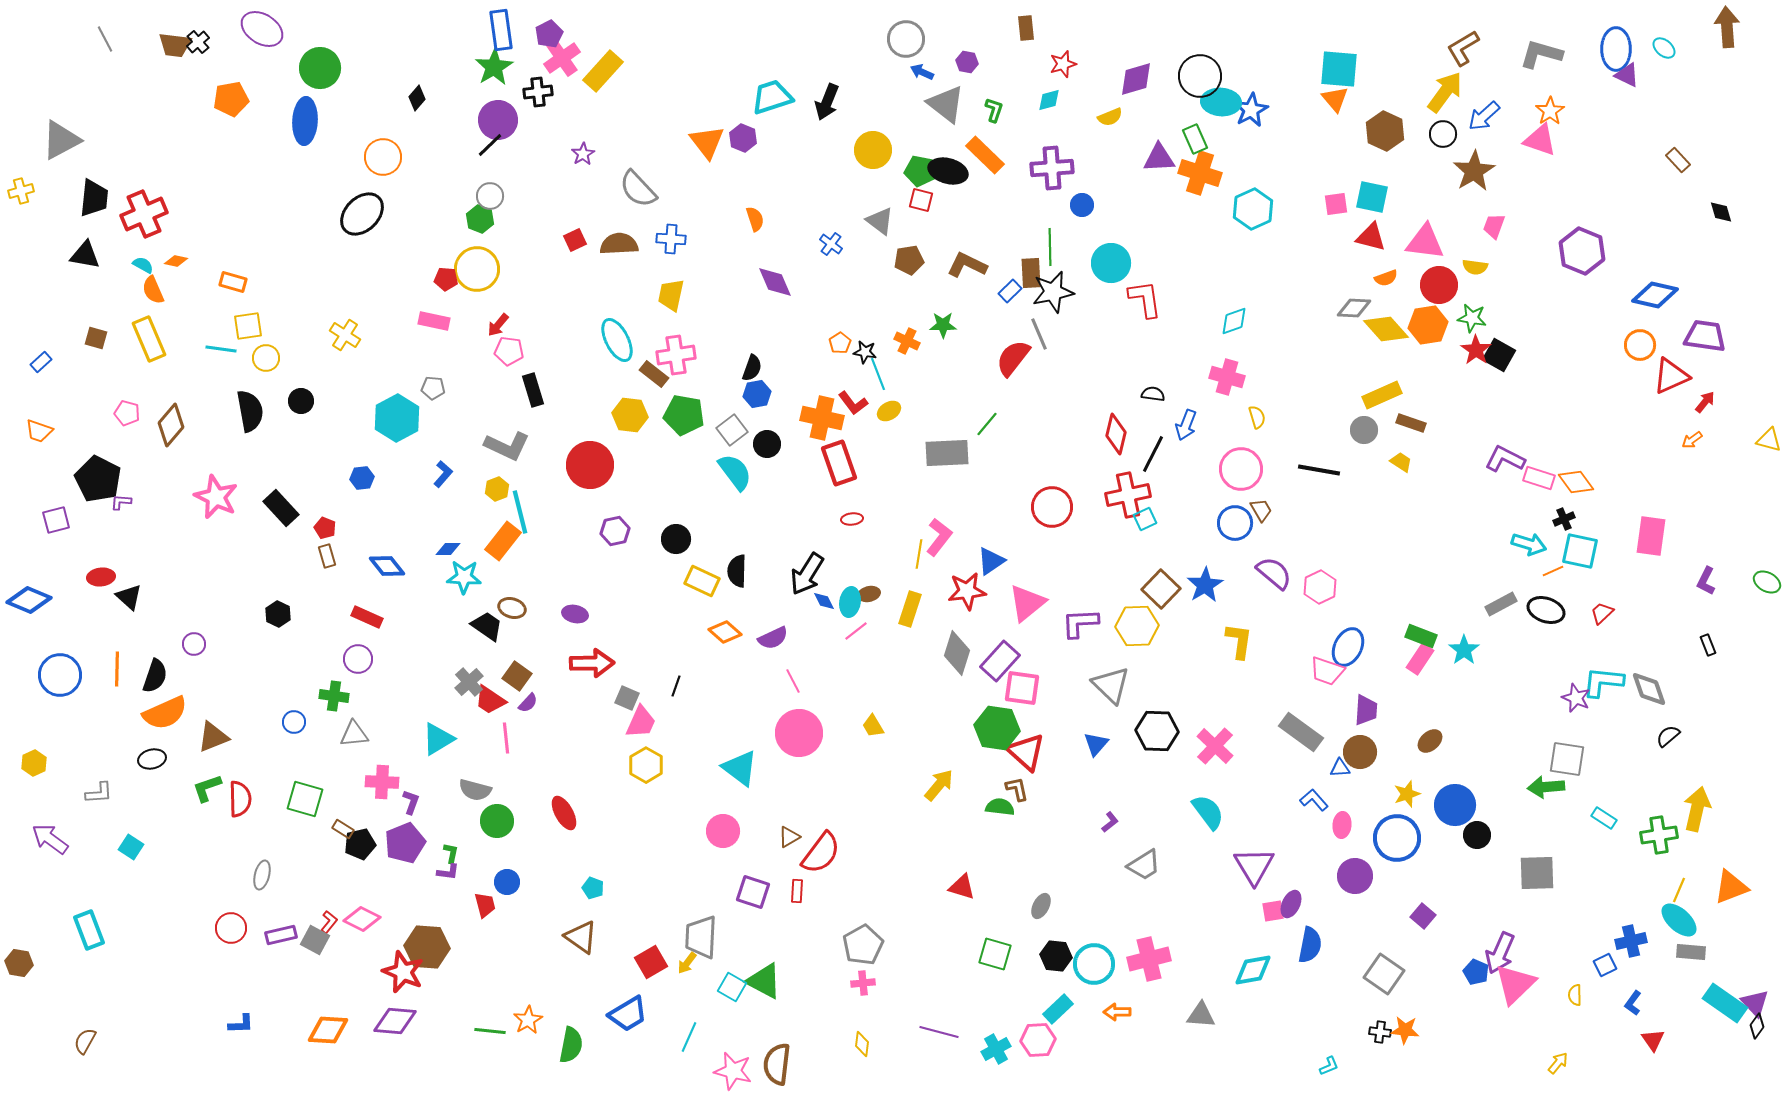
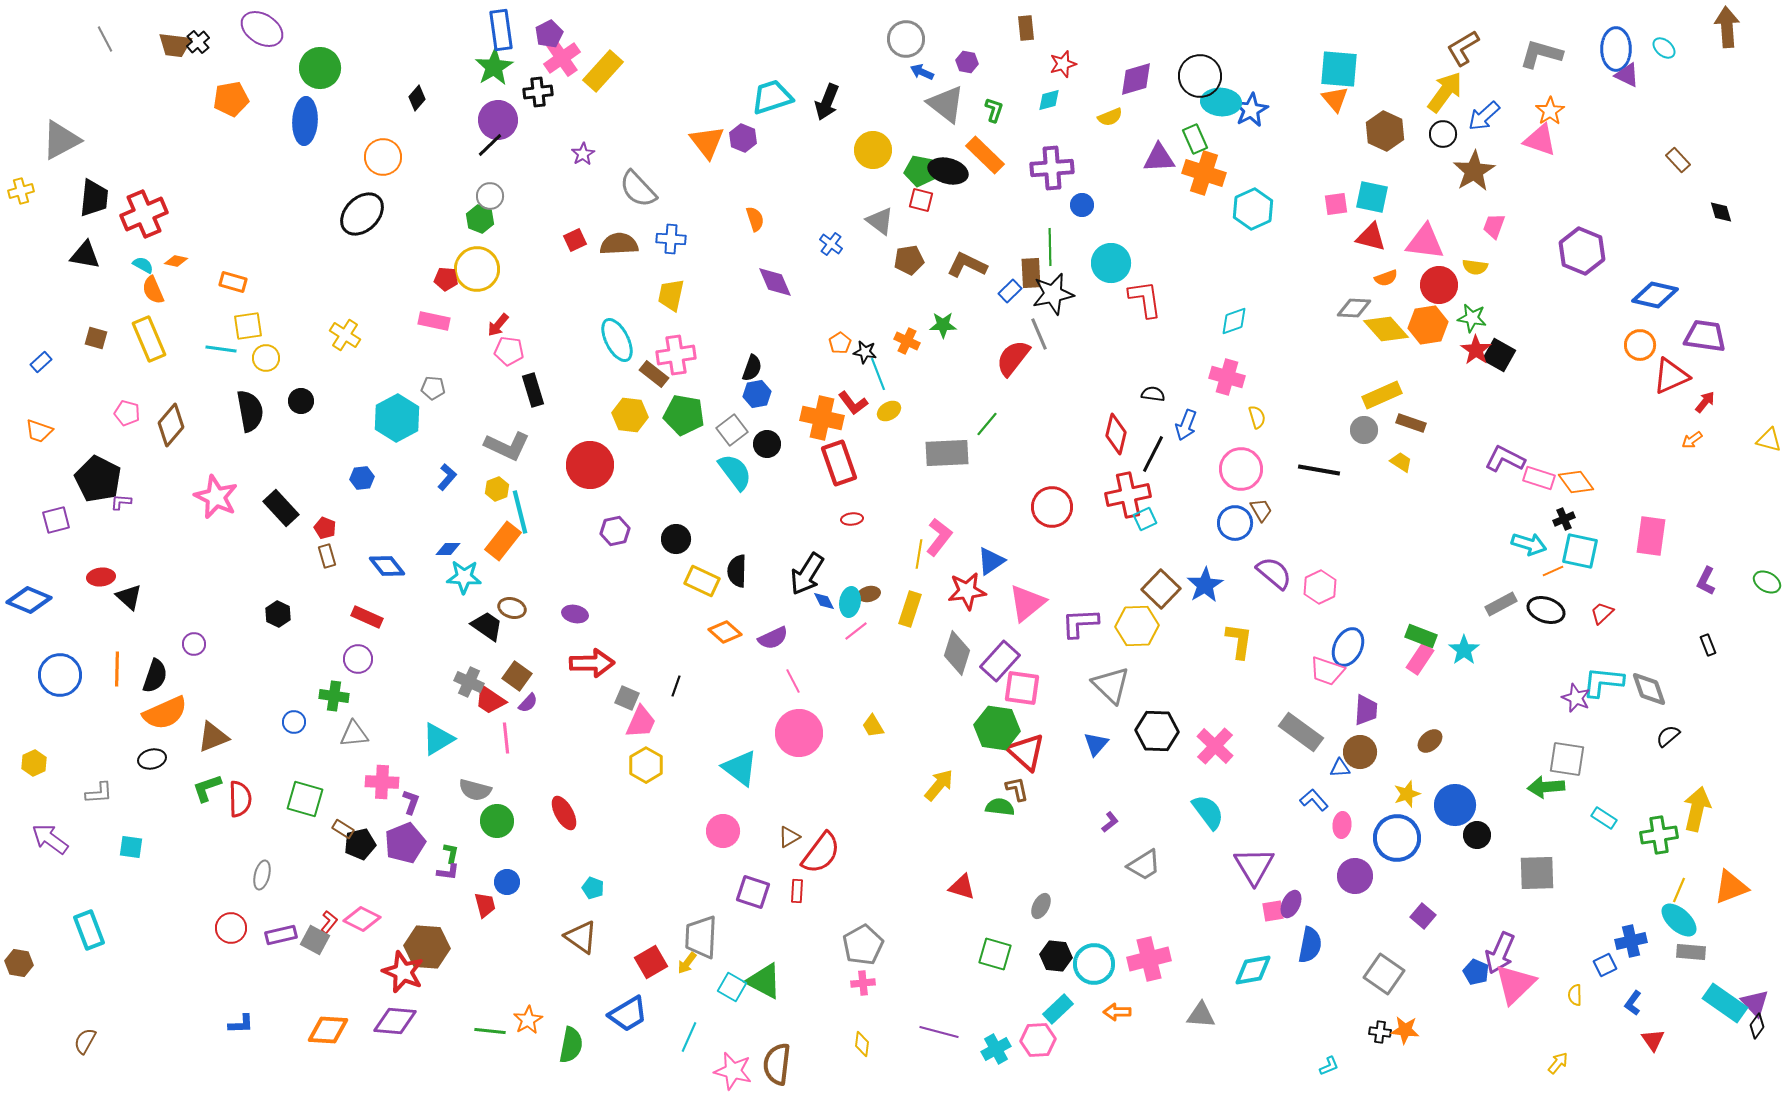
orange cross at (1200, 173): moved 4 px right
black star at (1053, 292): moved 2 px down
blue L-shape at (443, 474): moved 4 px right, 3 px down
gray cross at (469, 682): rotated 24 degrees counterclockwise
cyan square at (131, 847): rotated 25 degrees counterclockwise
